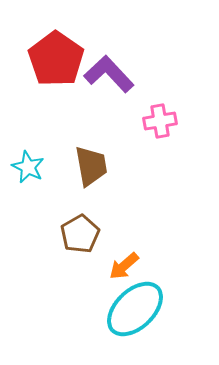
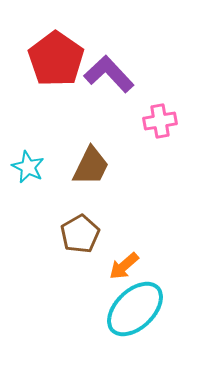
brown trapezoid: rotated 36 degrees clockwise
